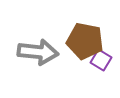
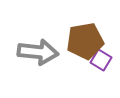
brown pentagon: rotated 21 degrees counterclockwise
